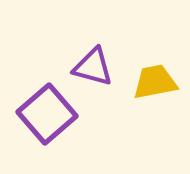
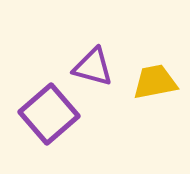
purple square: moved 2 px right
